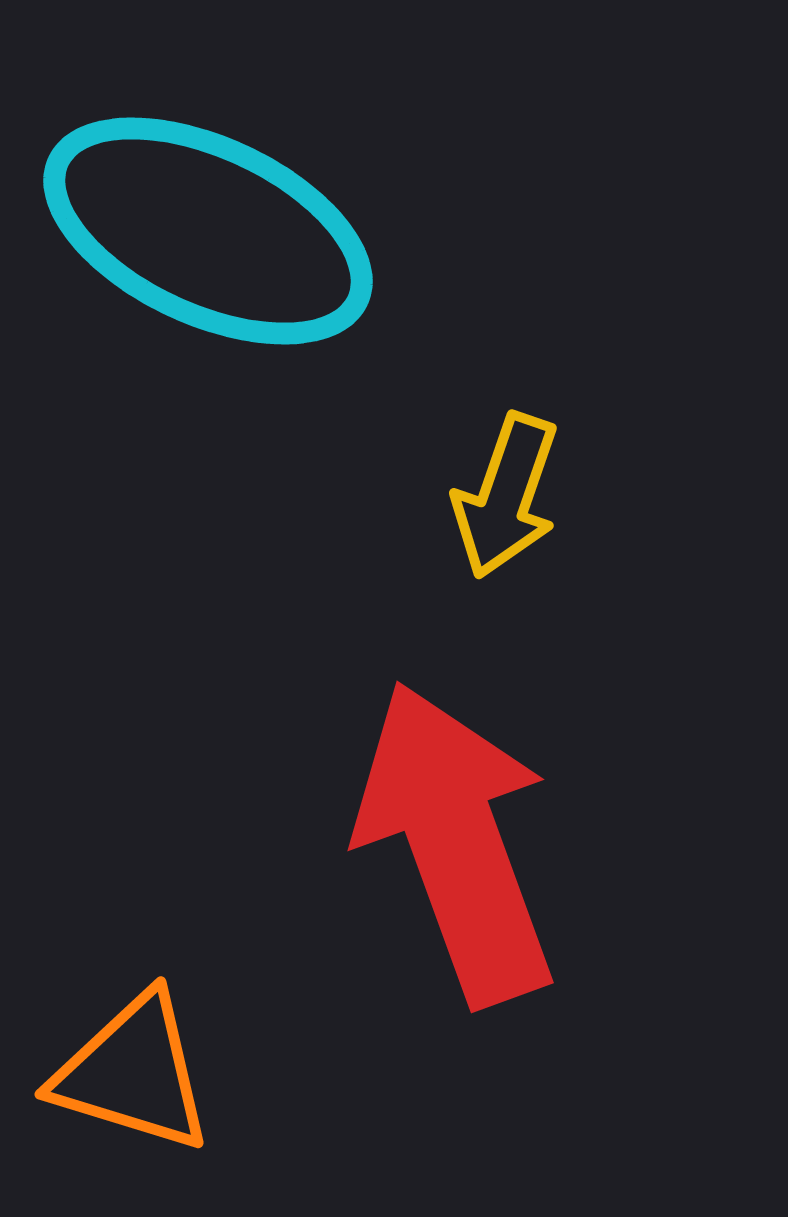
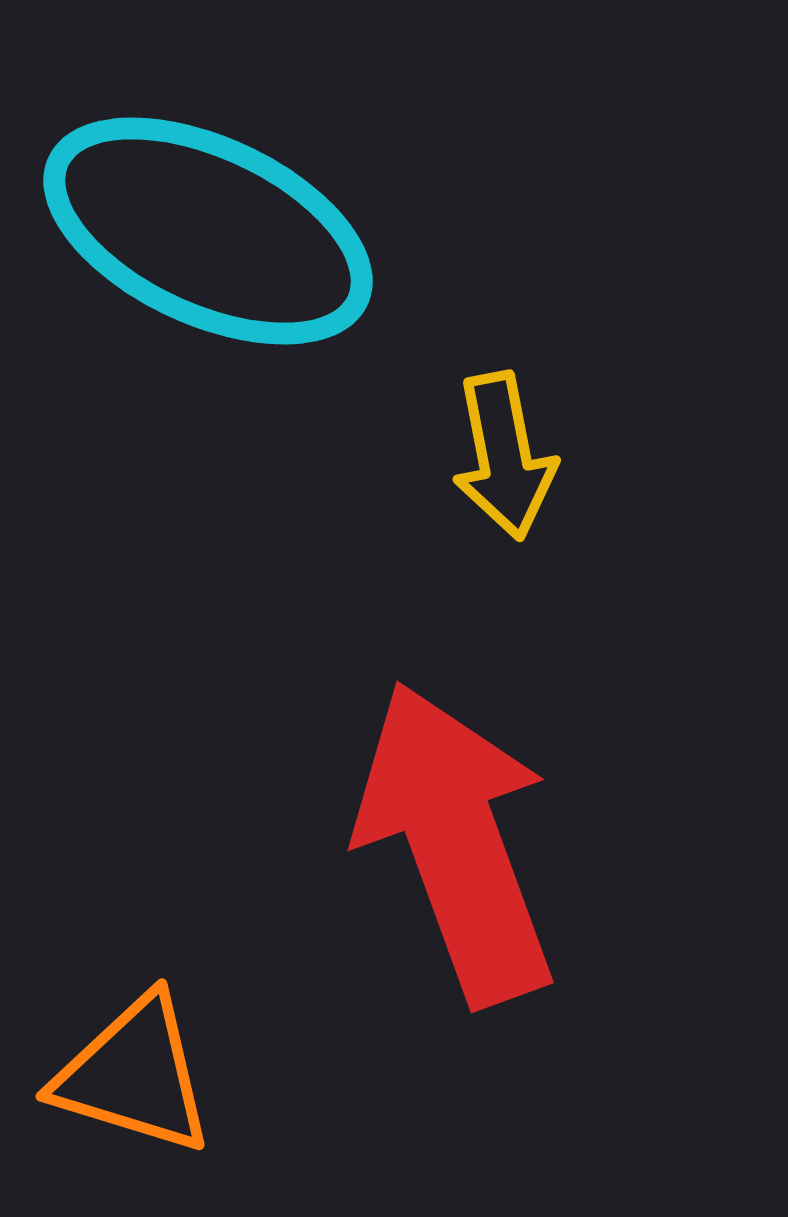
yellow arrow: moved 2 px left, 40 px up; rotated 30 degrees counterclockwise
orange triangle: moved 1 px right, 2 px down
